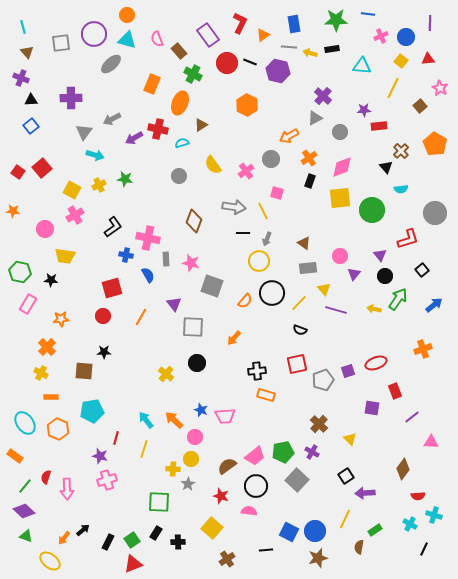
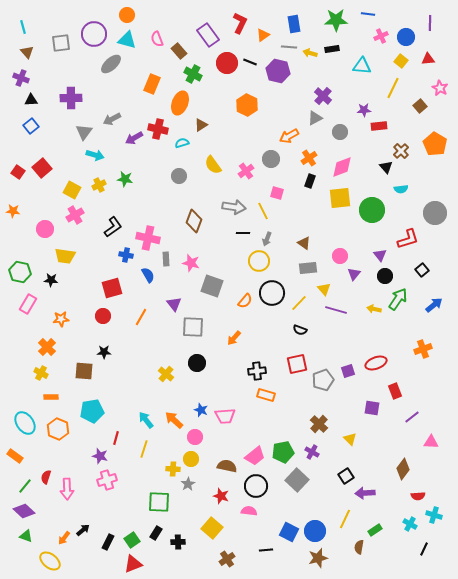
brown semicircle at (227, 466): rotated 48 degrees clockwise
